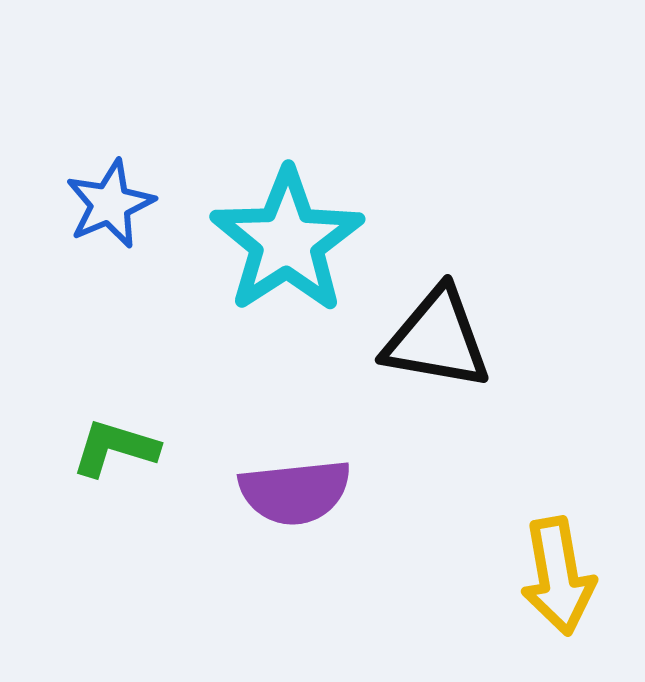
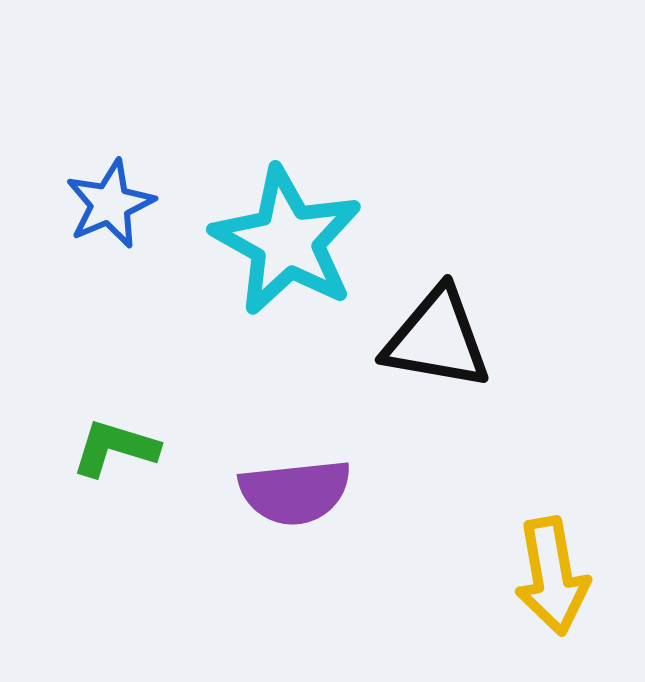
cyan star: rotated 10 degrees counterclockwise
yellow arrow: moved 6 px left
